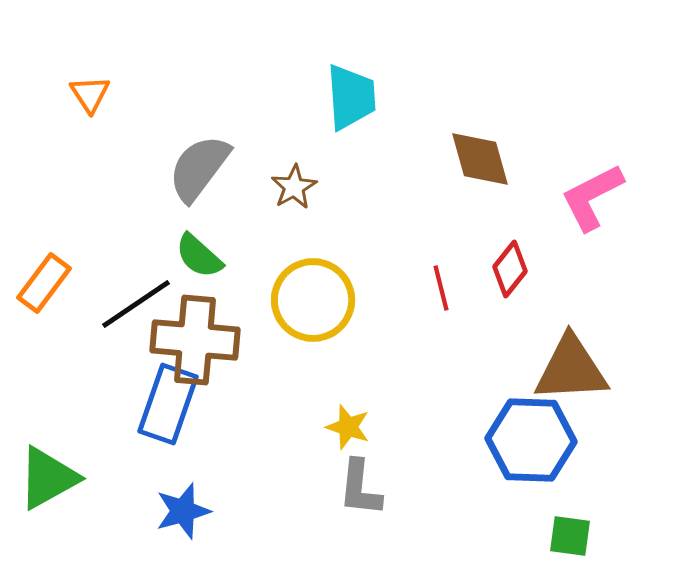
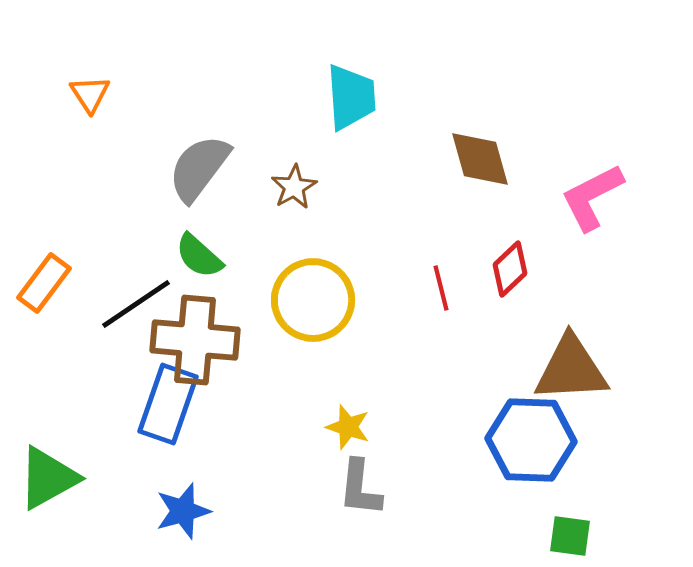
red diamond: rotated 8 degrees clockwise
